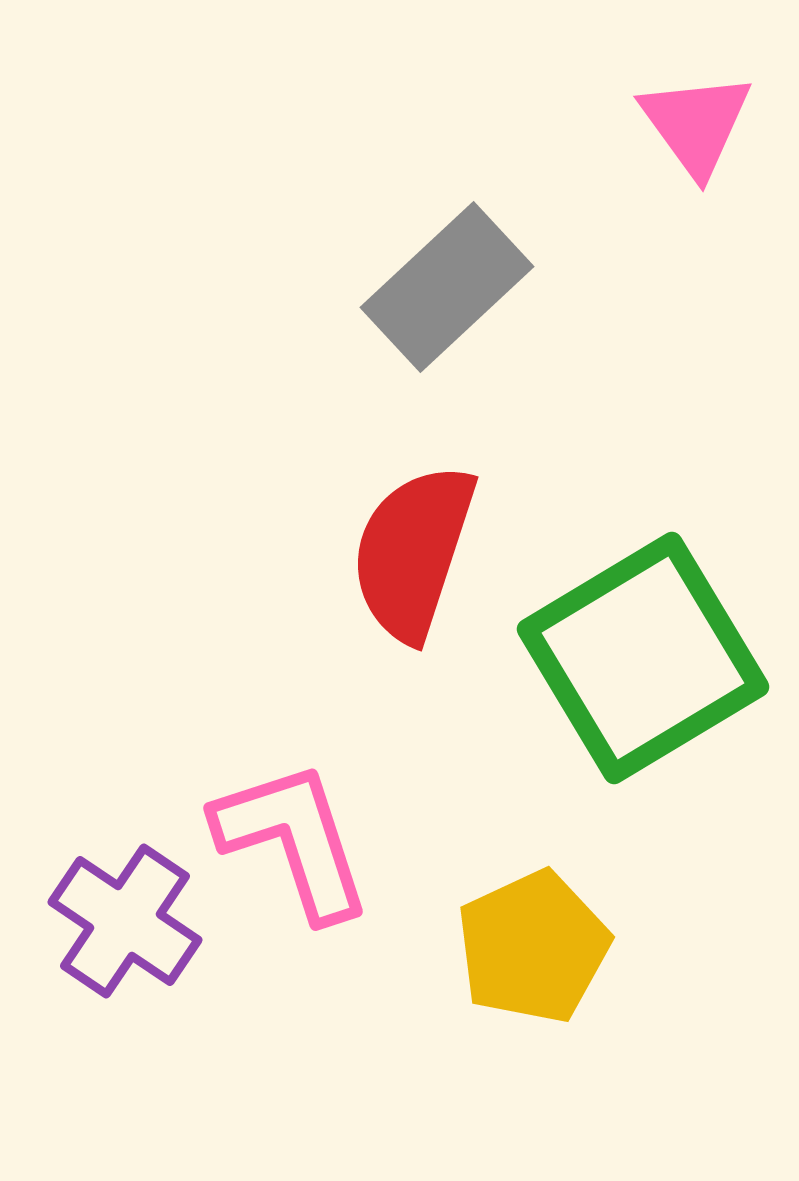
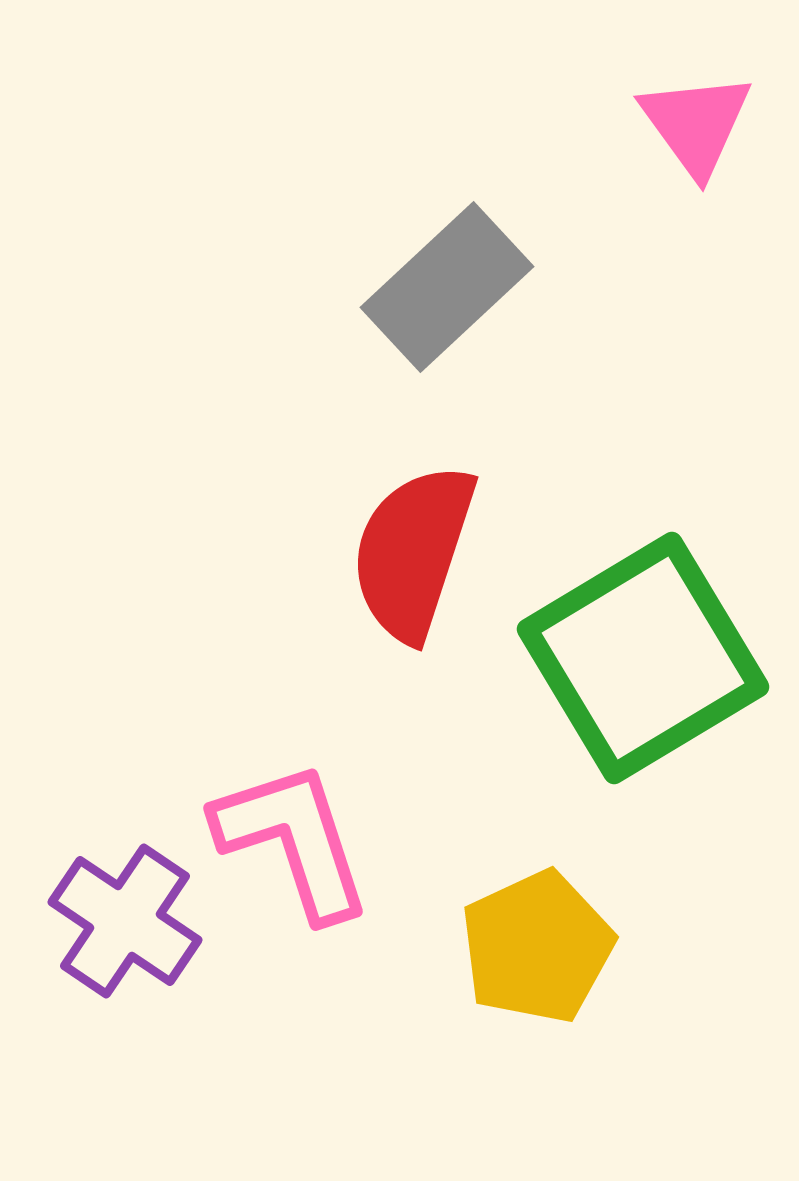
yellow pentagon: moved 4 px right
